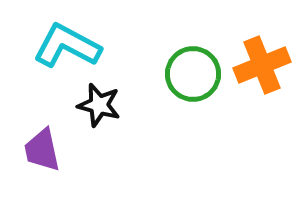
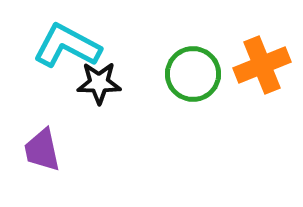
black star: moved 22 px up; rotated 15 degrees counterclockwise
